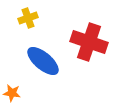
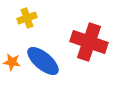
yellow cross: moved 1 px left
orange star: moved 31 px up
